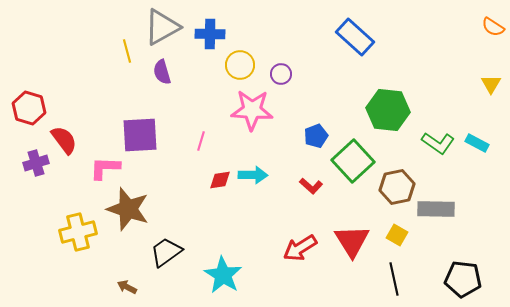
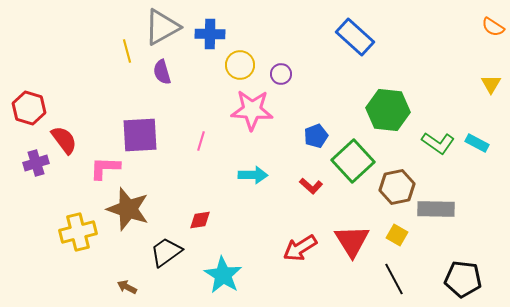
red diamond: moved 20 px left, 40 px down
black line: rotated 16 degrees counterclockwise
